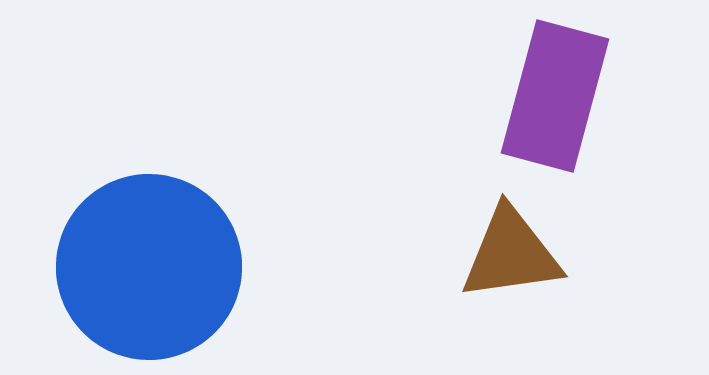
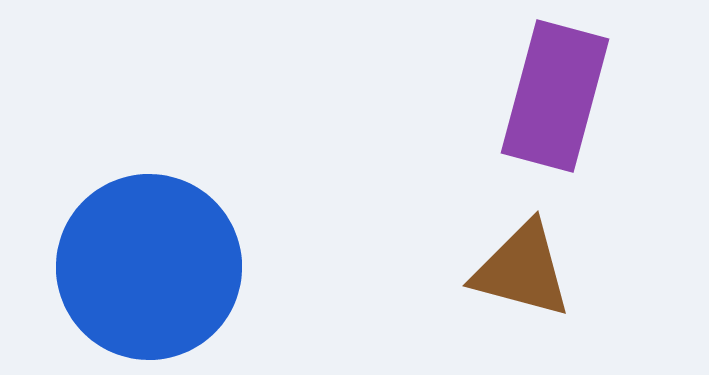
brown triangle: moved 11 px right, 16 px down; rotated 23 degrees clockwise
